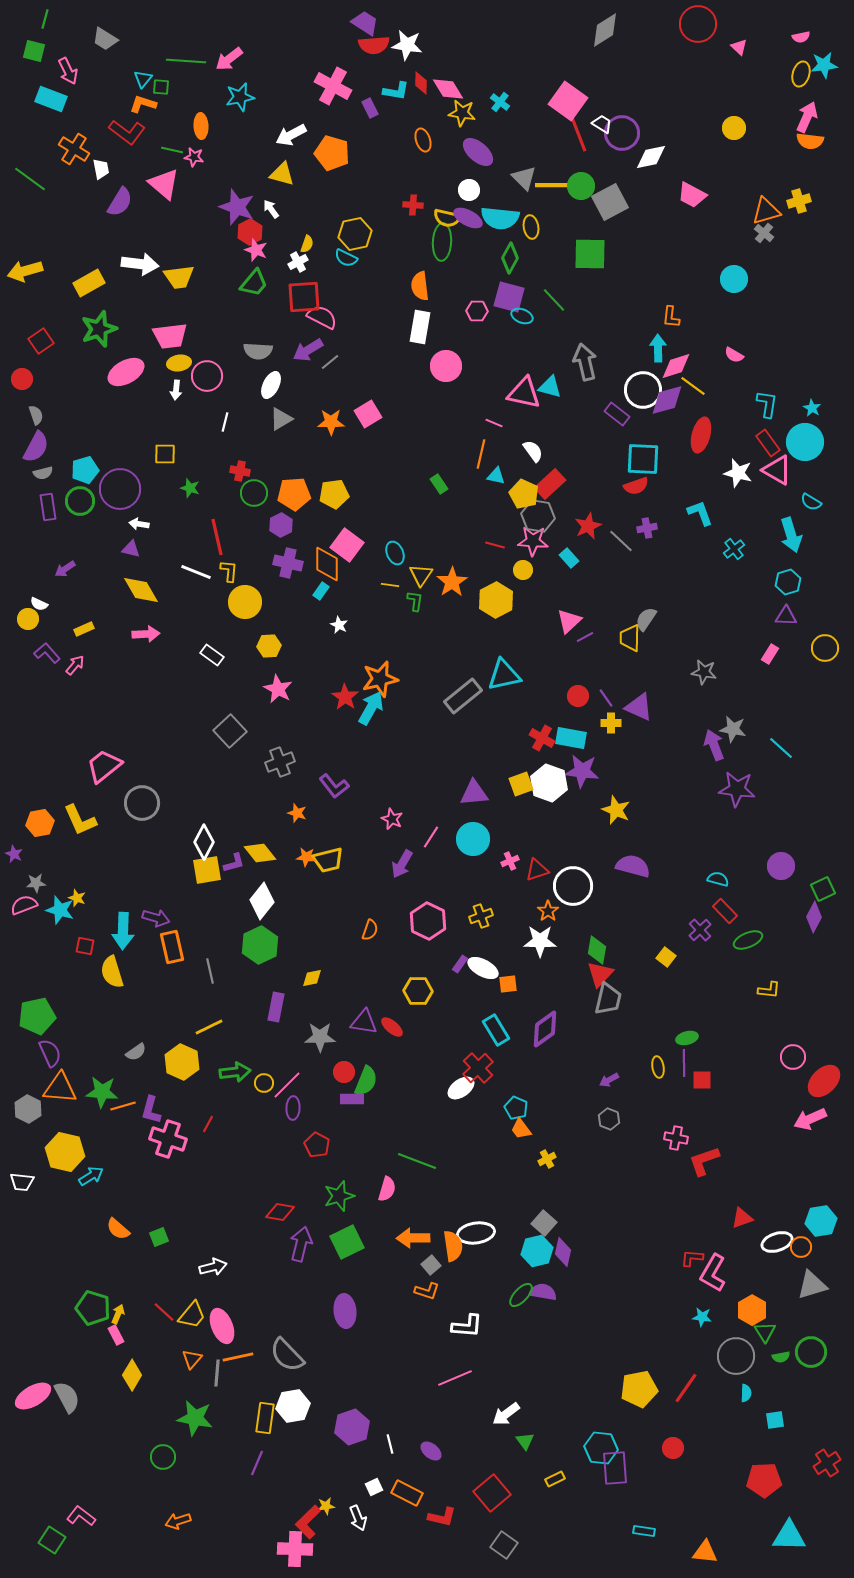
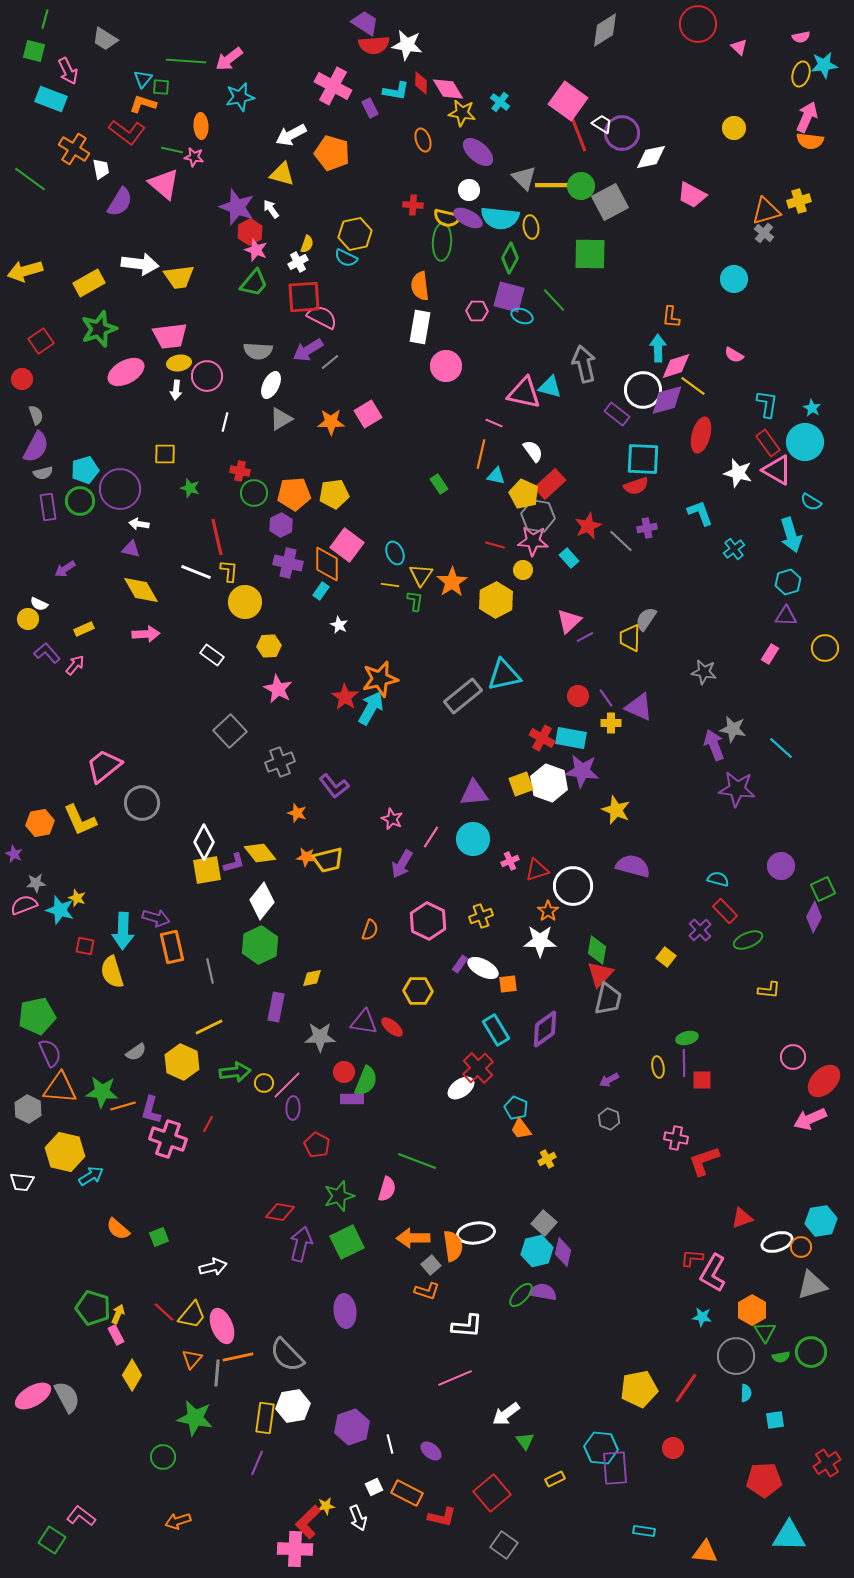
gray arrow at (585, 362): moved 1 px left, 2 px down
